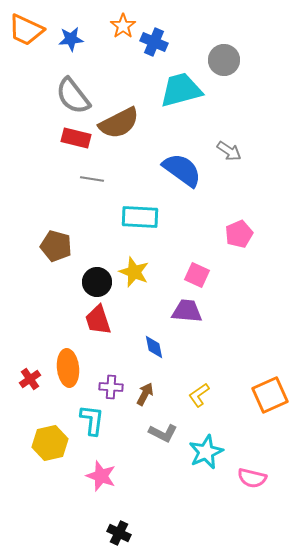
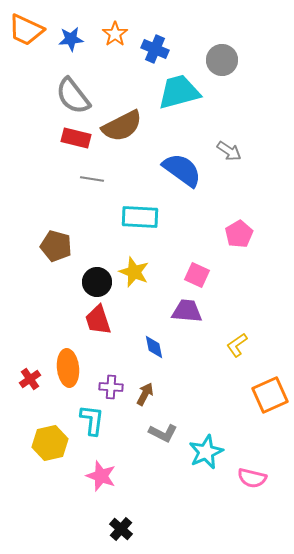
orange star: moved 8 px left, 8 px down
blue cross: moved 1 px right, 7 px down
gray circle: moved 2 px left
cyan trapezoid: moved 2 px left, 2 px down
brown semicircle: moved 3 px right, 3 px down
pink pentagon: rotated 8 degrees counterclockwise
yellow L-shape: moved 38 px right, 50 px up
black cross: moved 2 px right, 4 px up; rotated 15 degrees clockwise
